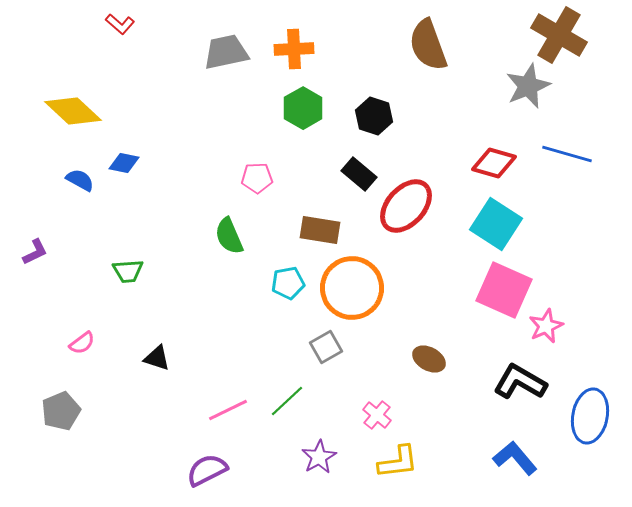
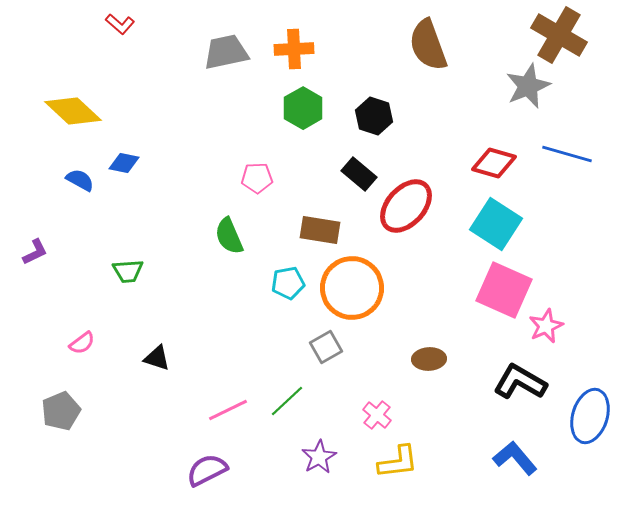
brown ellipse: rotated 32 degrees counterclockwise
blue ellipse: rotated 6 degrees clockwise
